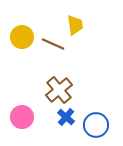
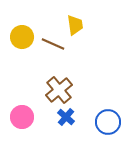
blue circle: moved 12 px right, 3 px up
